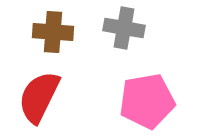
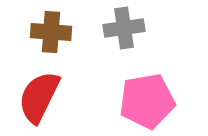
gray cross: rotated 18 degrees counterclockwise
brown cross: moved 2 px left
